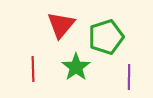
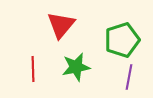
green pentagon: moved 16 px right, 3 px down
green star: rotated 24 degrees clockwise
purple line: rotated 10 degrees clockwise
